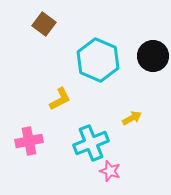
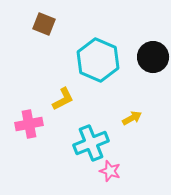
brown square: rotated 15 degrees counterclockwise
black circle: moved 1 px down
yellow L-shape: moved 3 px right
pink cross: moved 17 px up
